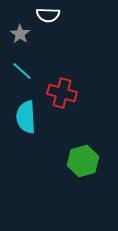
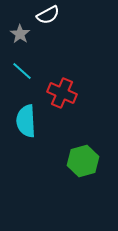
white semicircle: rotated 30 degrees counterclockwise
red cross: rotated 8 degrees clockwise
cyan semicircle: moved 4 px down
